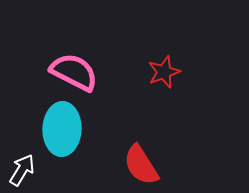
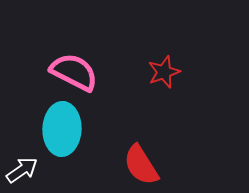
white arrow: rotated 24 degrees clockwise
